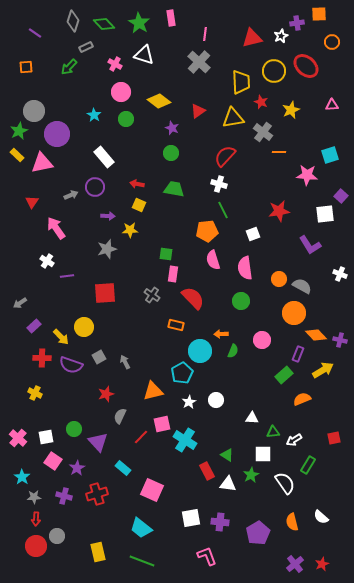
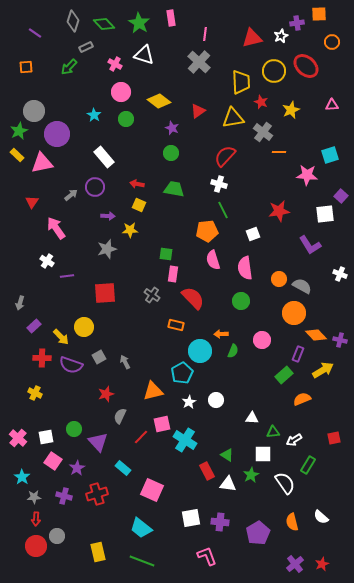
gray arrow at (71, 195): rotated 16 degrees counterclockwise
gray arrow at (20, 303): rotated 40 degrees counterclockwise
